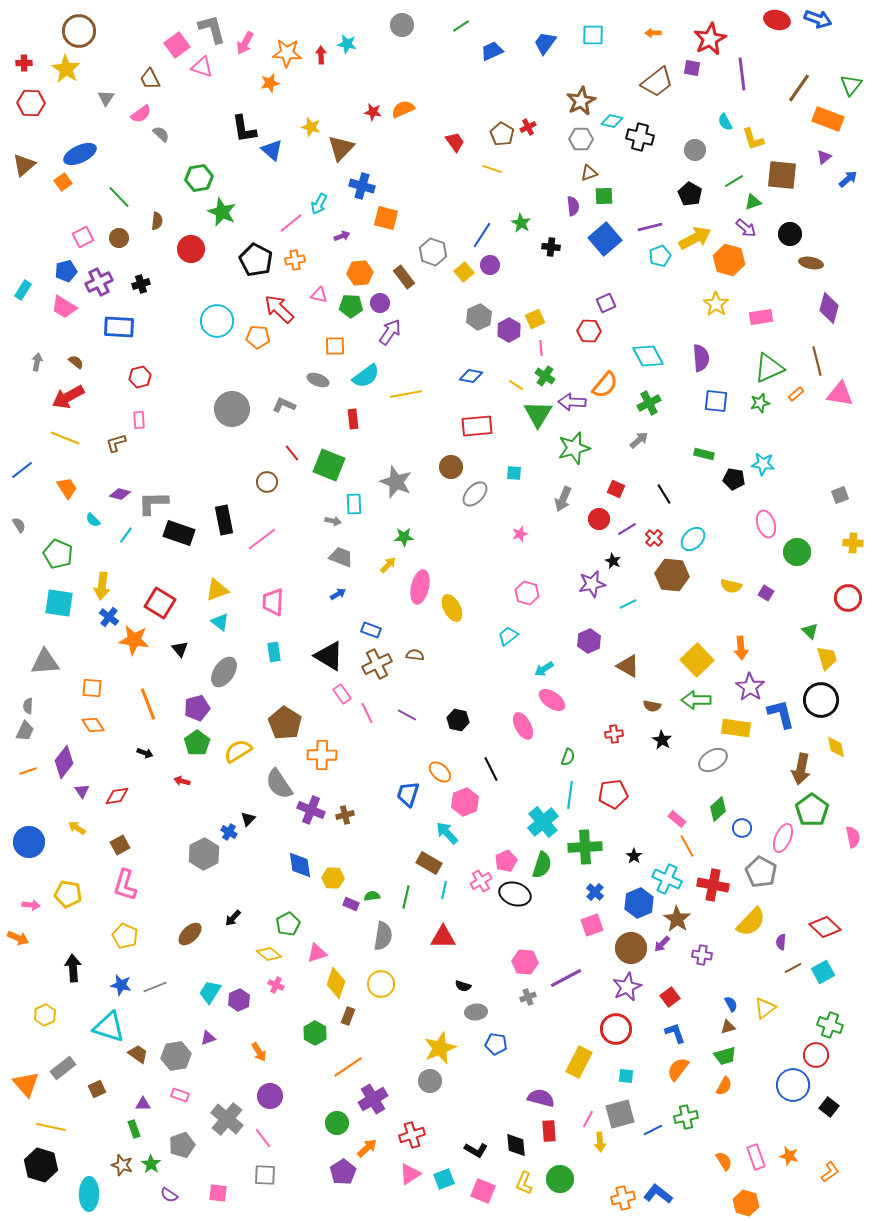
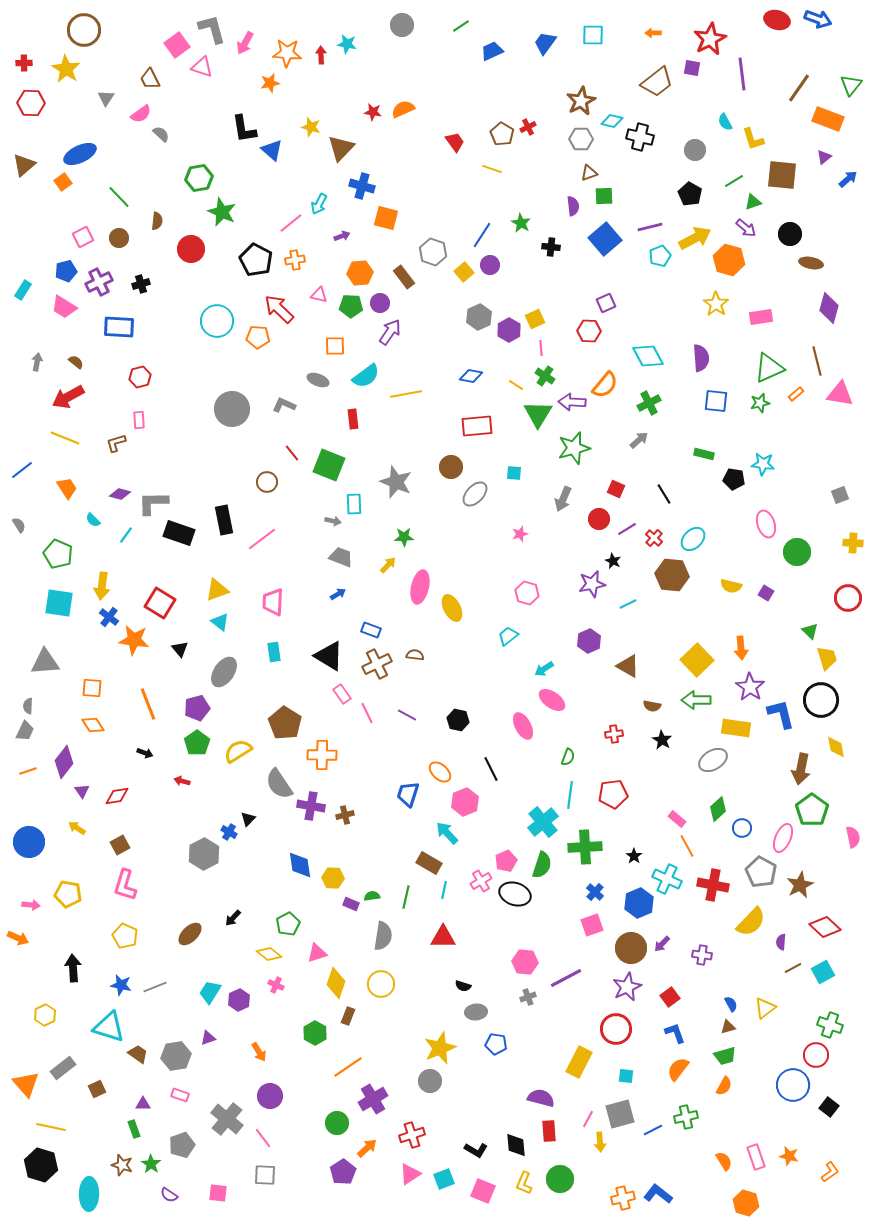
brown circle at (79, 31): moved 5 px right, 1 px up
purple cross at (311, 810): moved 4 px up; rotated 12 degrees counterclockwise
brown star at (677, 919): moved 123 px right, 34 px up; rotated 12 degrees clockwise
